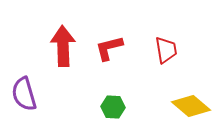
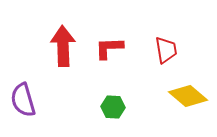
red L-shape: rotated 12 degrees clockwise
purple semicircle: moved 1 px left, 6 px down
yellow diamond: moved 3 px left, 10 px up
